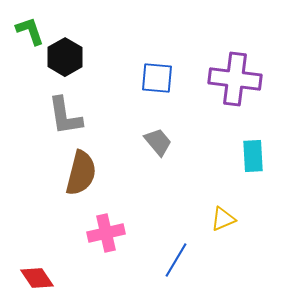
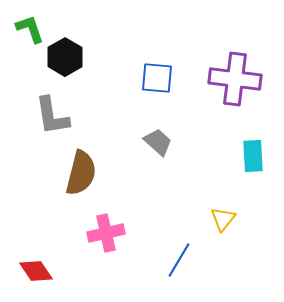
green L-shape: moved 2 px up
gray L-shape: moved 13 px left
gray trapezoid: rotated 8 degrees counterclockwise
yellow triangle: rotated 28 degrees counterclockwise
blue line: moved 3 px right
red diamond: moved 1 px left, 7 px up
